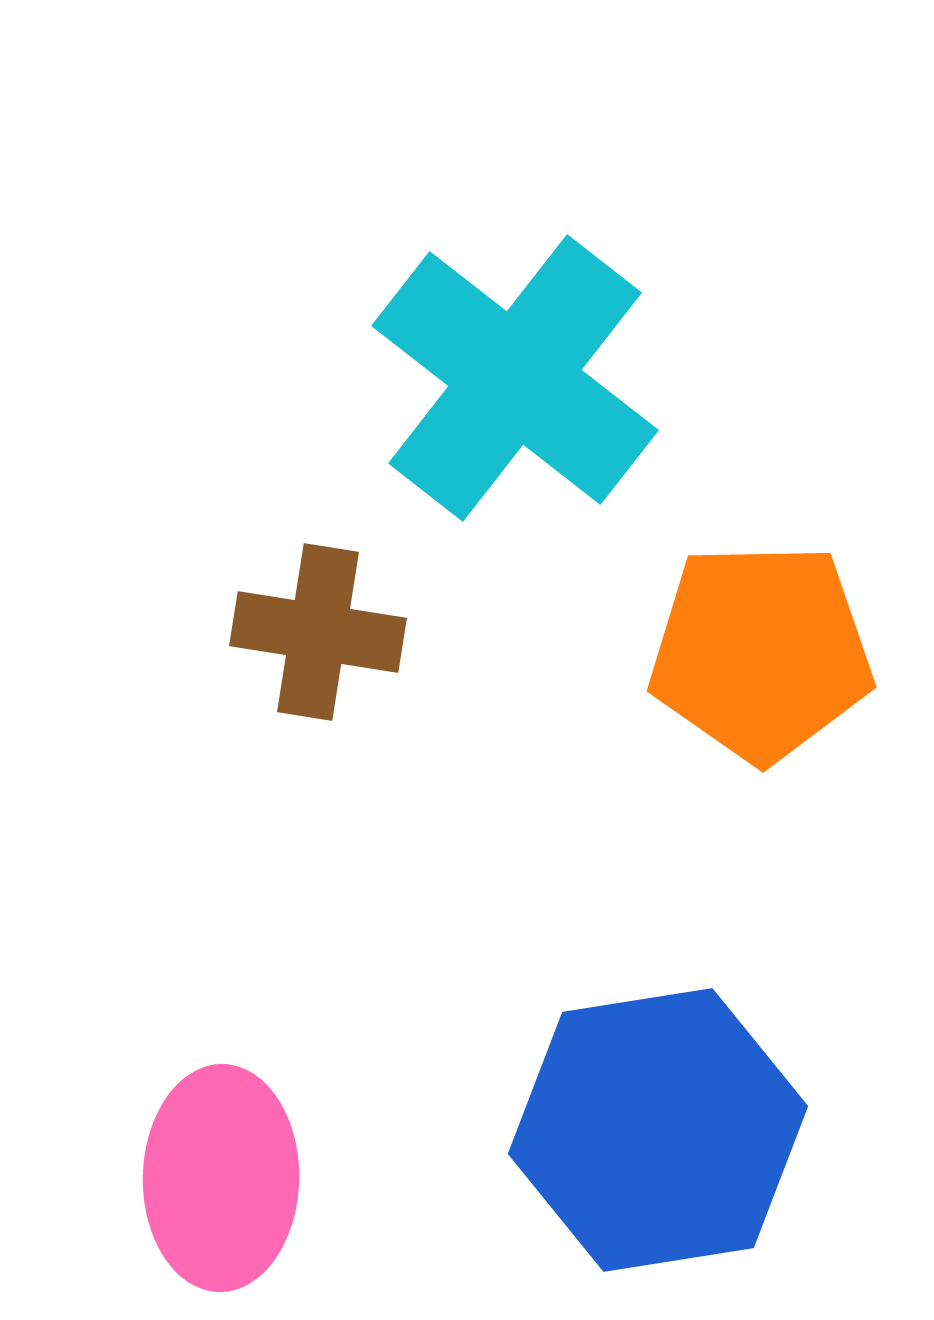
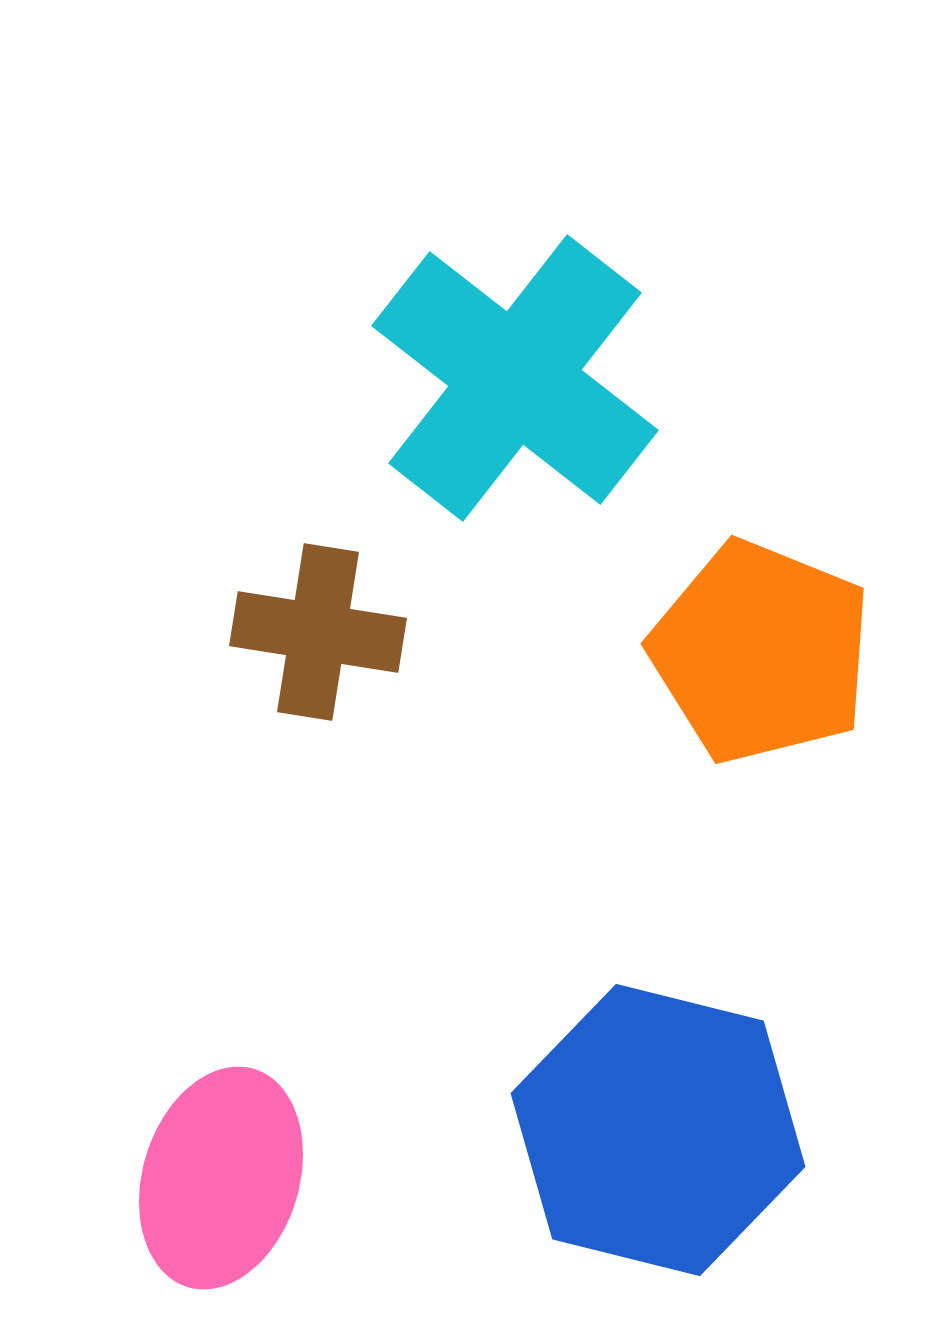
orange pentagon: rotated 23 degrees clockwise
blue hexagon: rotated 23 degrees clockwise
pink ellipse: rotated 16 degrees clockwise
